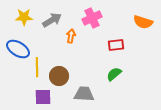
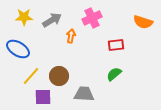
yellow line: moved 6 px left, 9 px down; rotated 42 degrees clockwise
